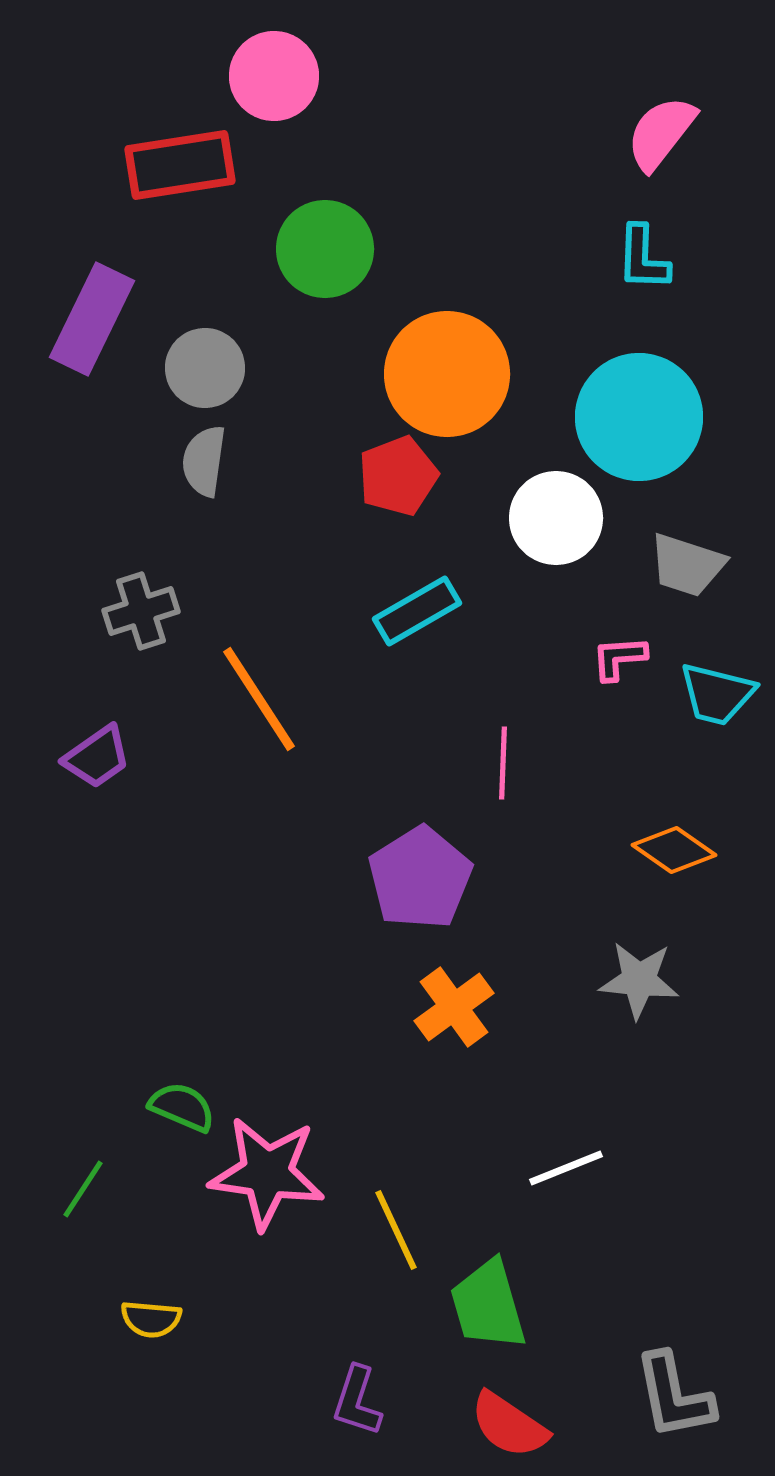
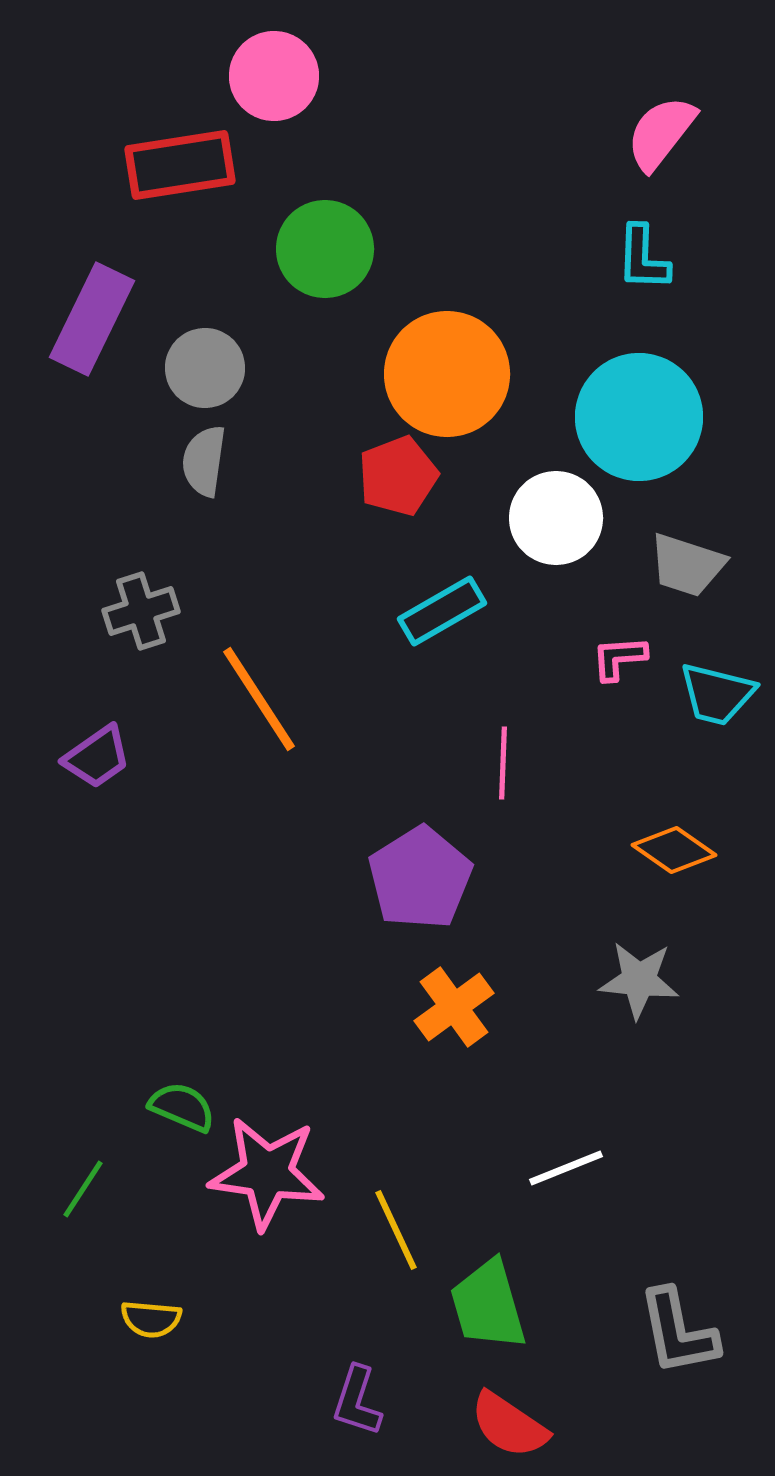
cyan rectangle: moved 25 px right
gray L-shape: moved 4 px right, 64 px up
